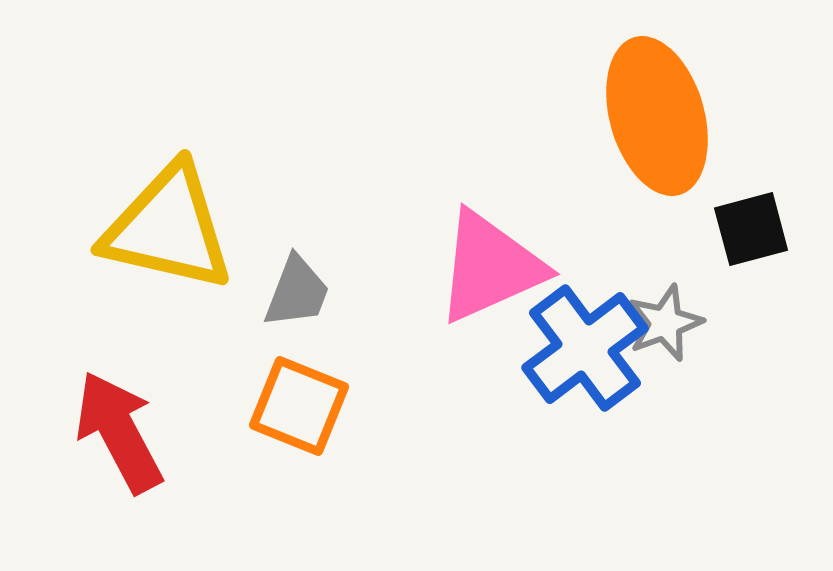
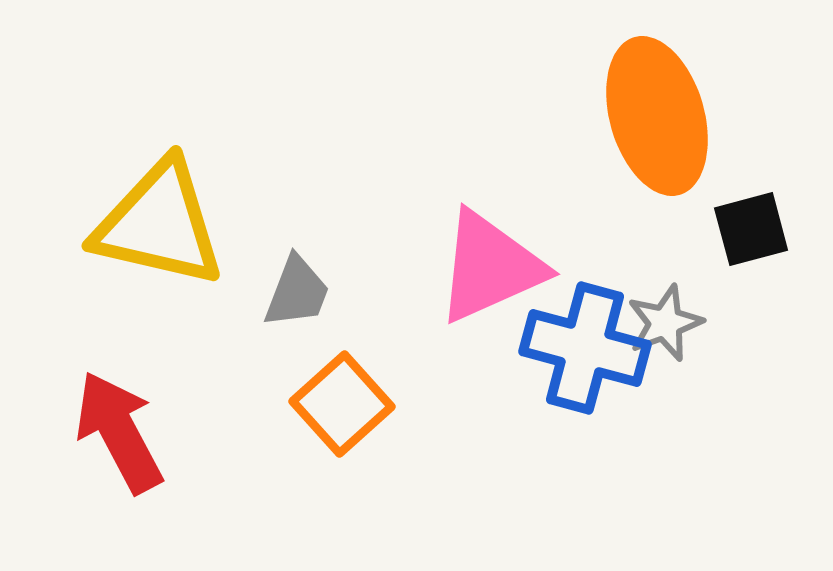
yellow triangle: moved 9 px left, 4 px up
blue cross: rotated 38 degrees counterclockwise
orange square: moved 43 px right, 2 px up; rotated 26 degrees clockwise
